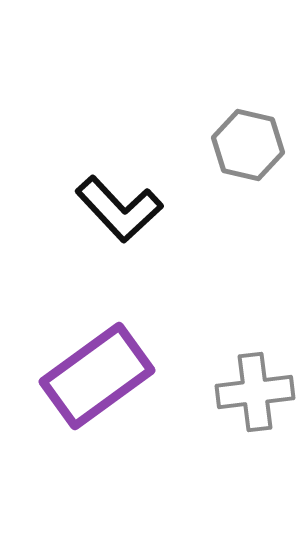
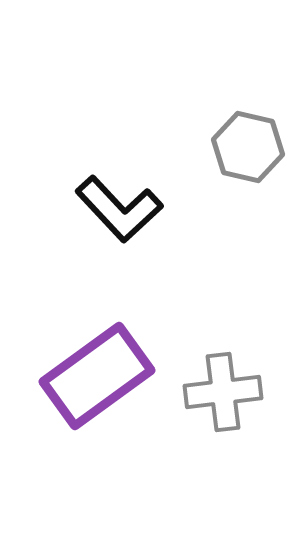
gray hexagon: moved 2 px down
gray cross: moved 32 px left
